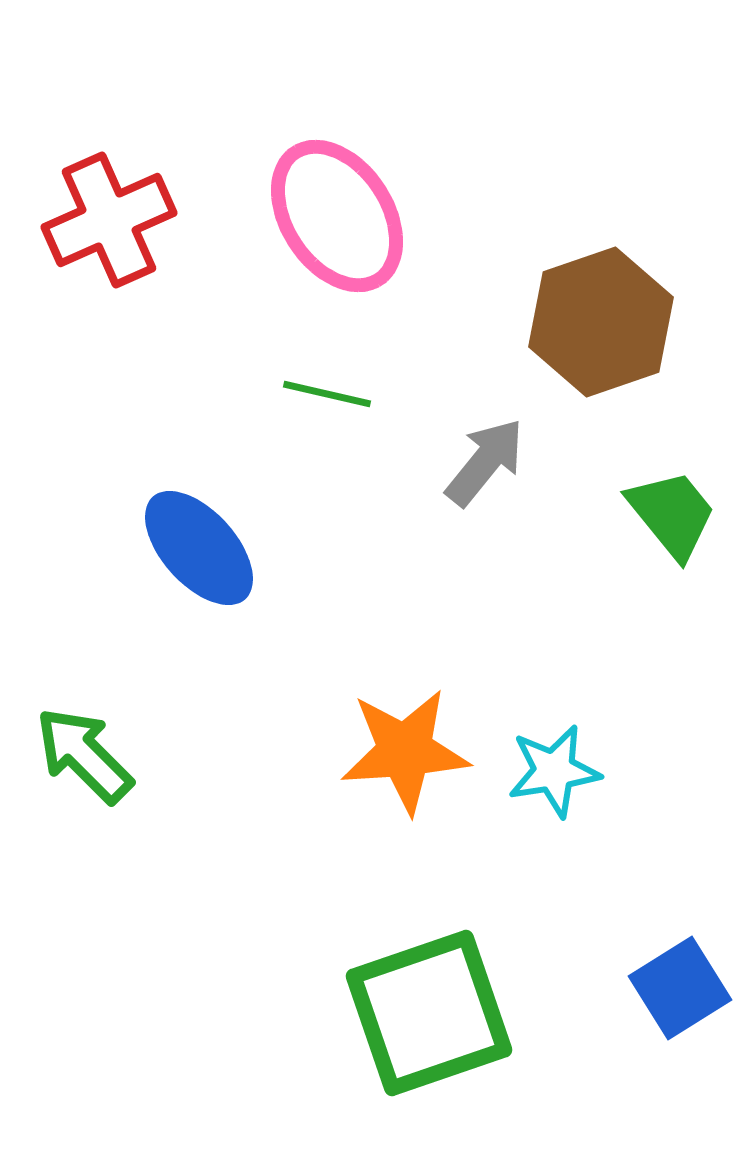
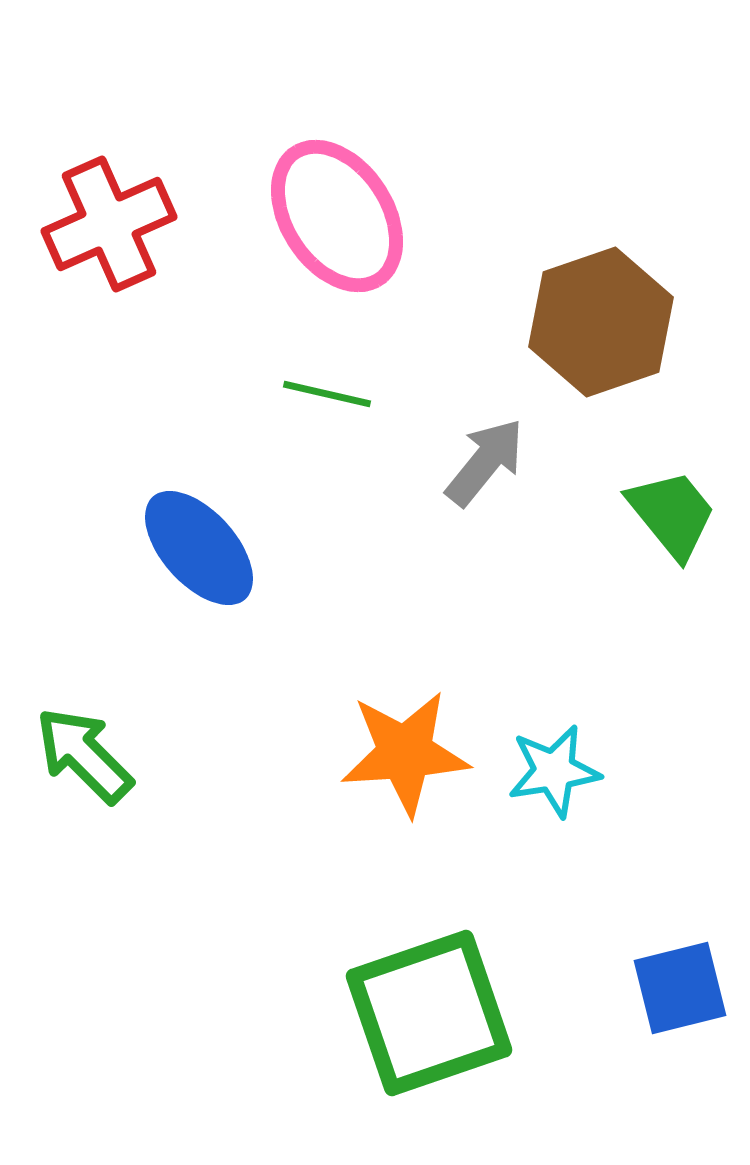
red cross: moved 4 px down
orange star: moved 2 px down
blue square: rotated 18 degrees clockwise
